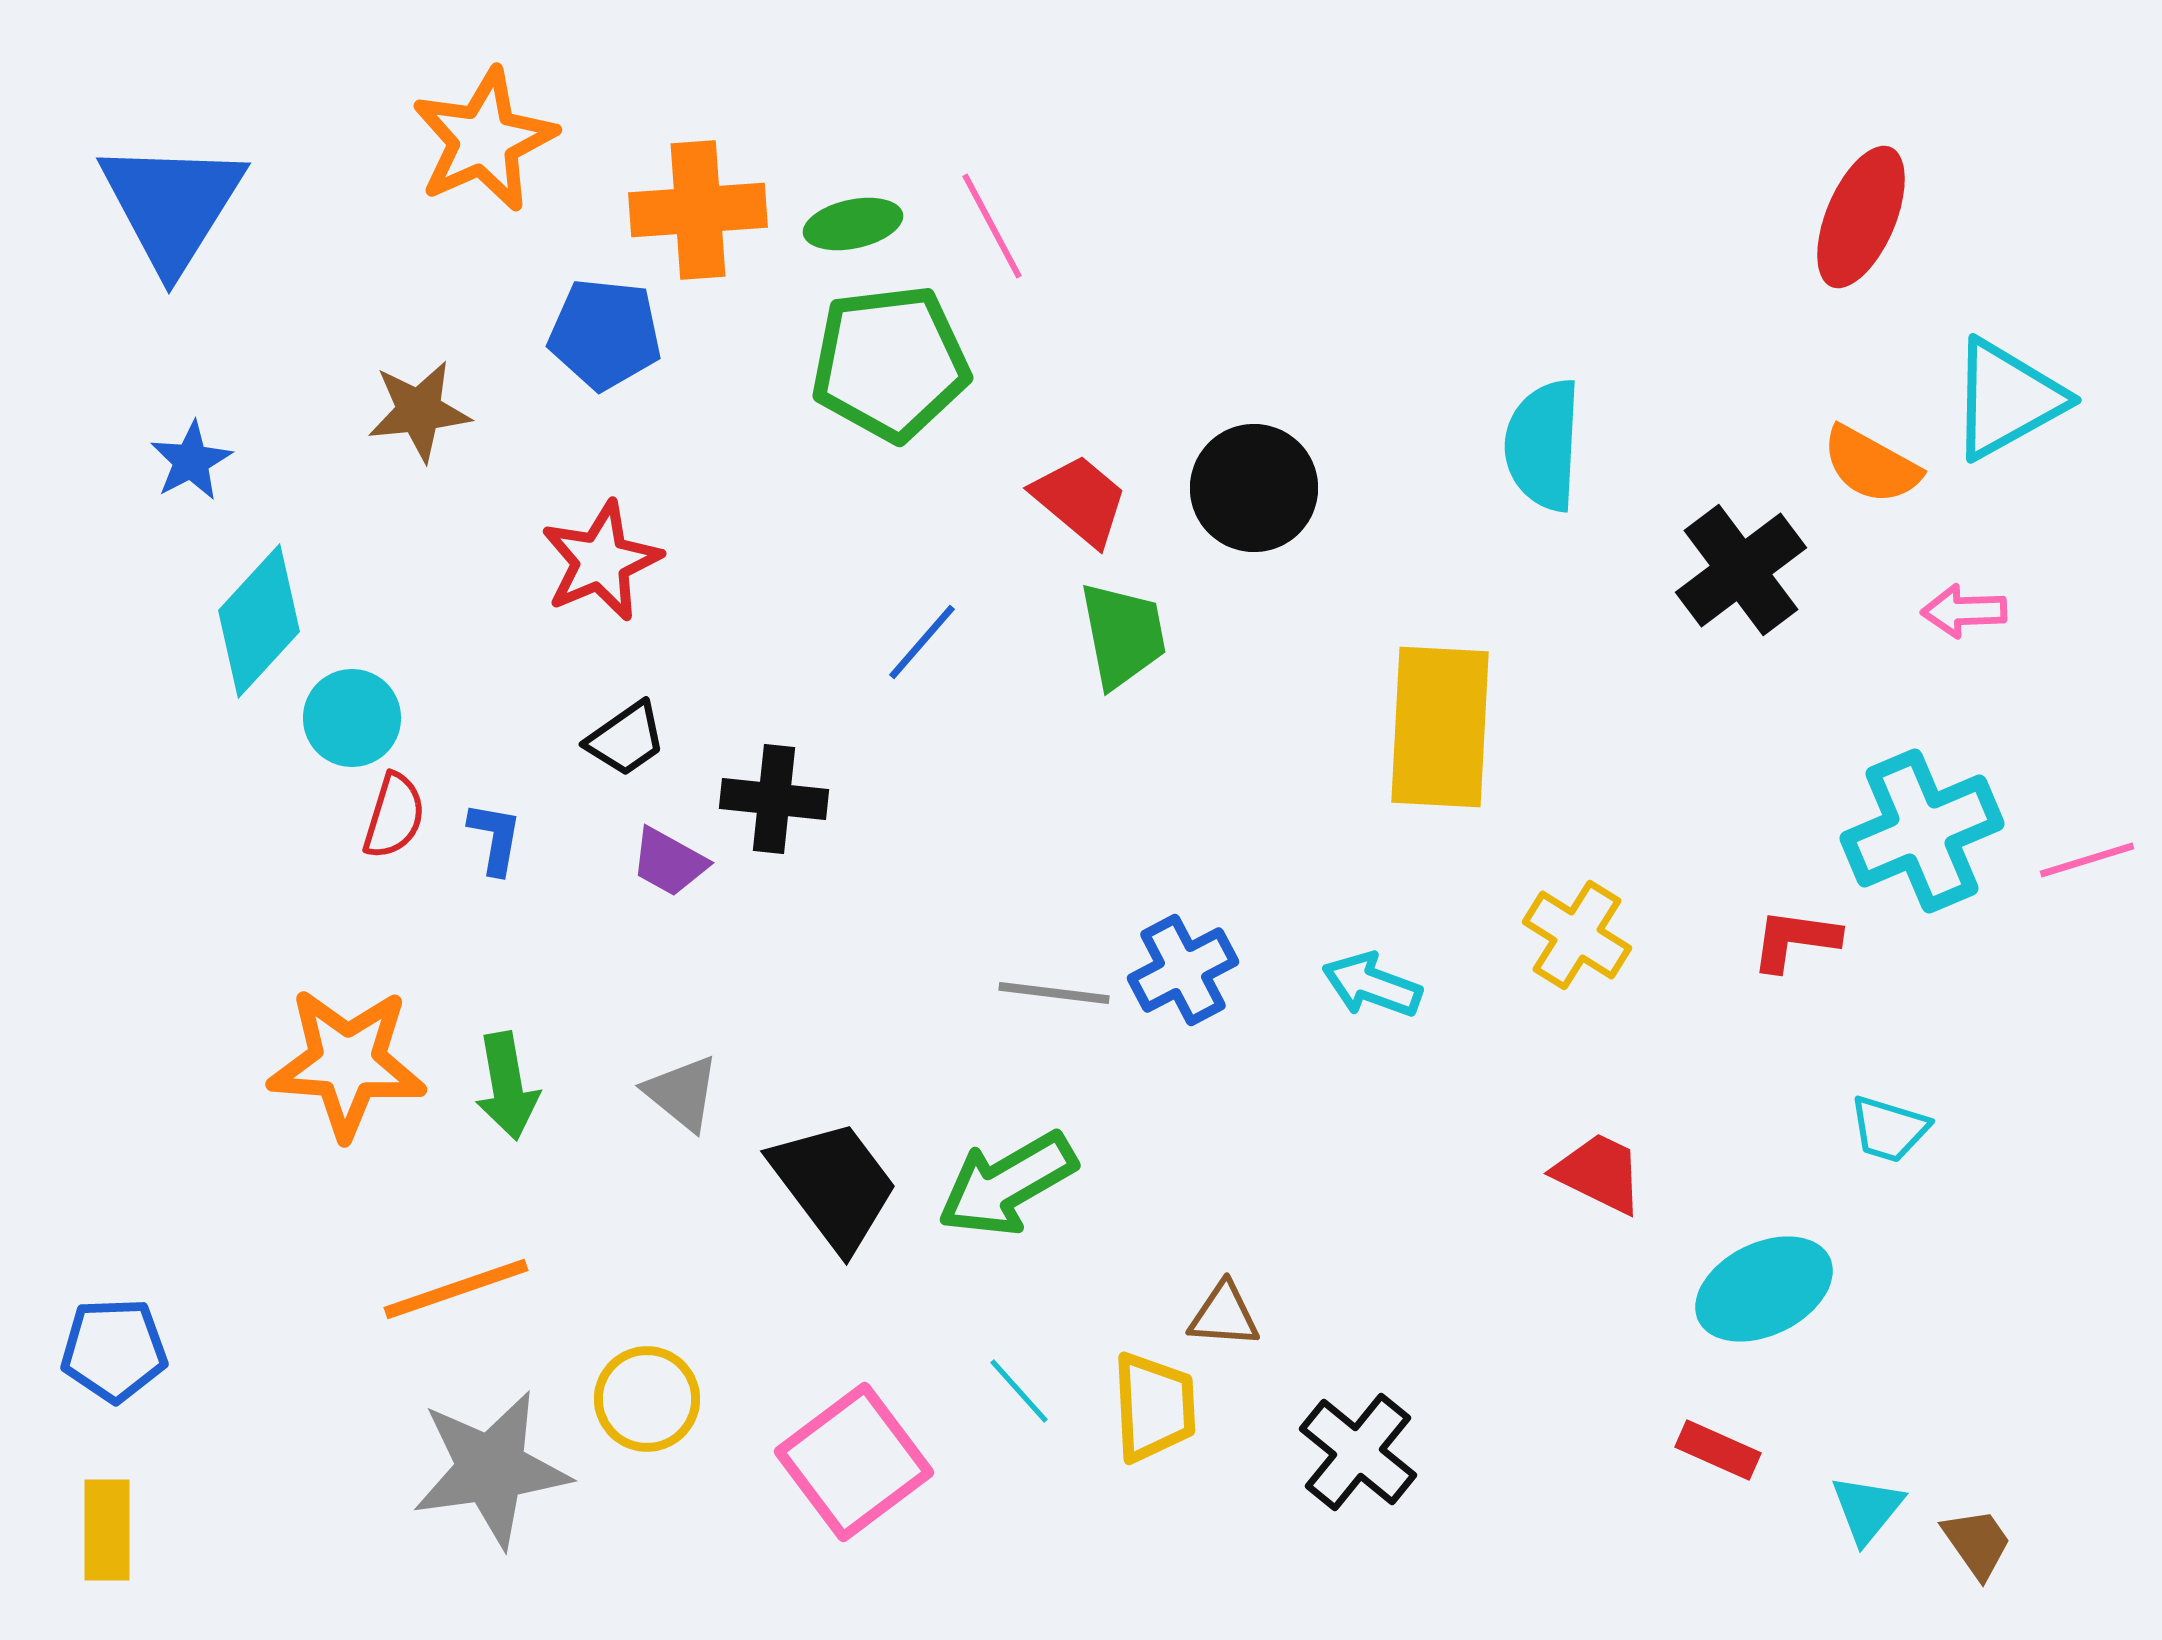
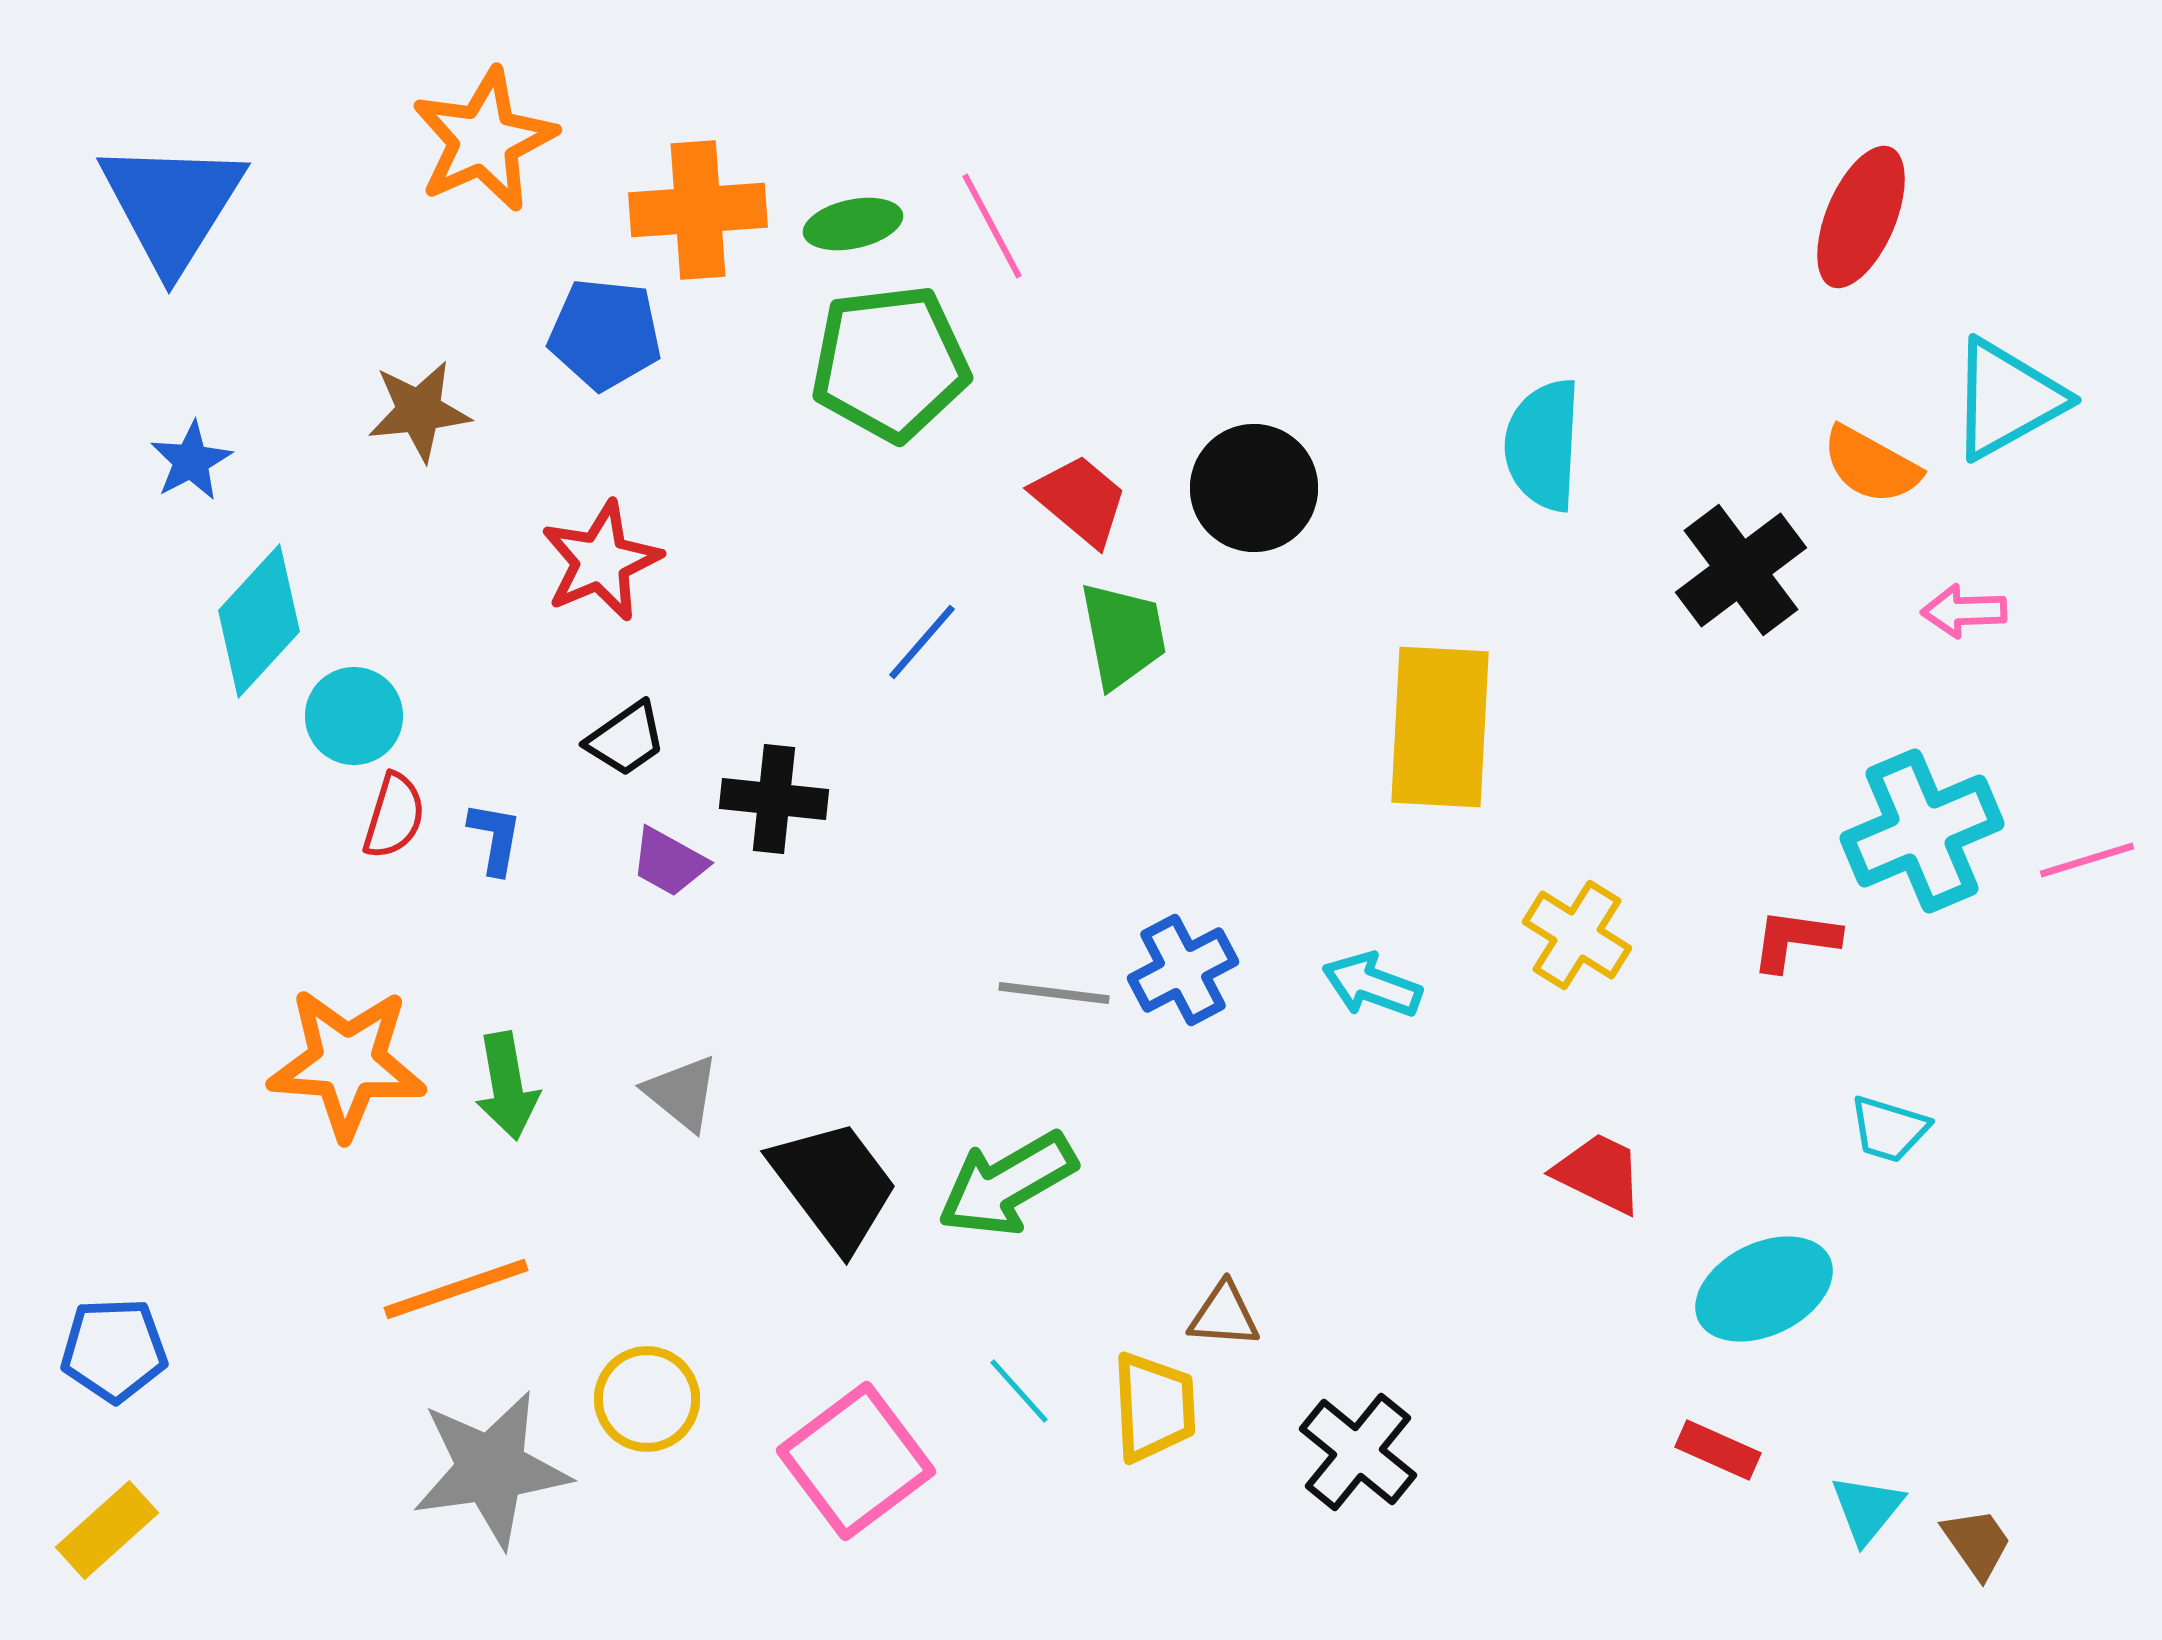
cyan circle at (352, 718): moved 2 px right, 2 px up
pink square at (854, 1462): moved 2 px right, 1 px up
yellow rectangle at (107, 1530): rotated 48 degrees clockwise
